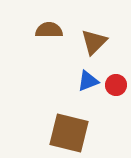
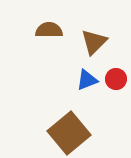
blue triangle: moved 1 px left, 1 px up
red circle: moved 6 px up
brown square: rotated 36 degrees clockwise
